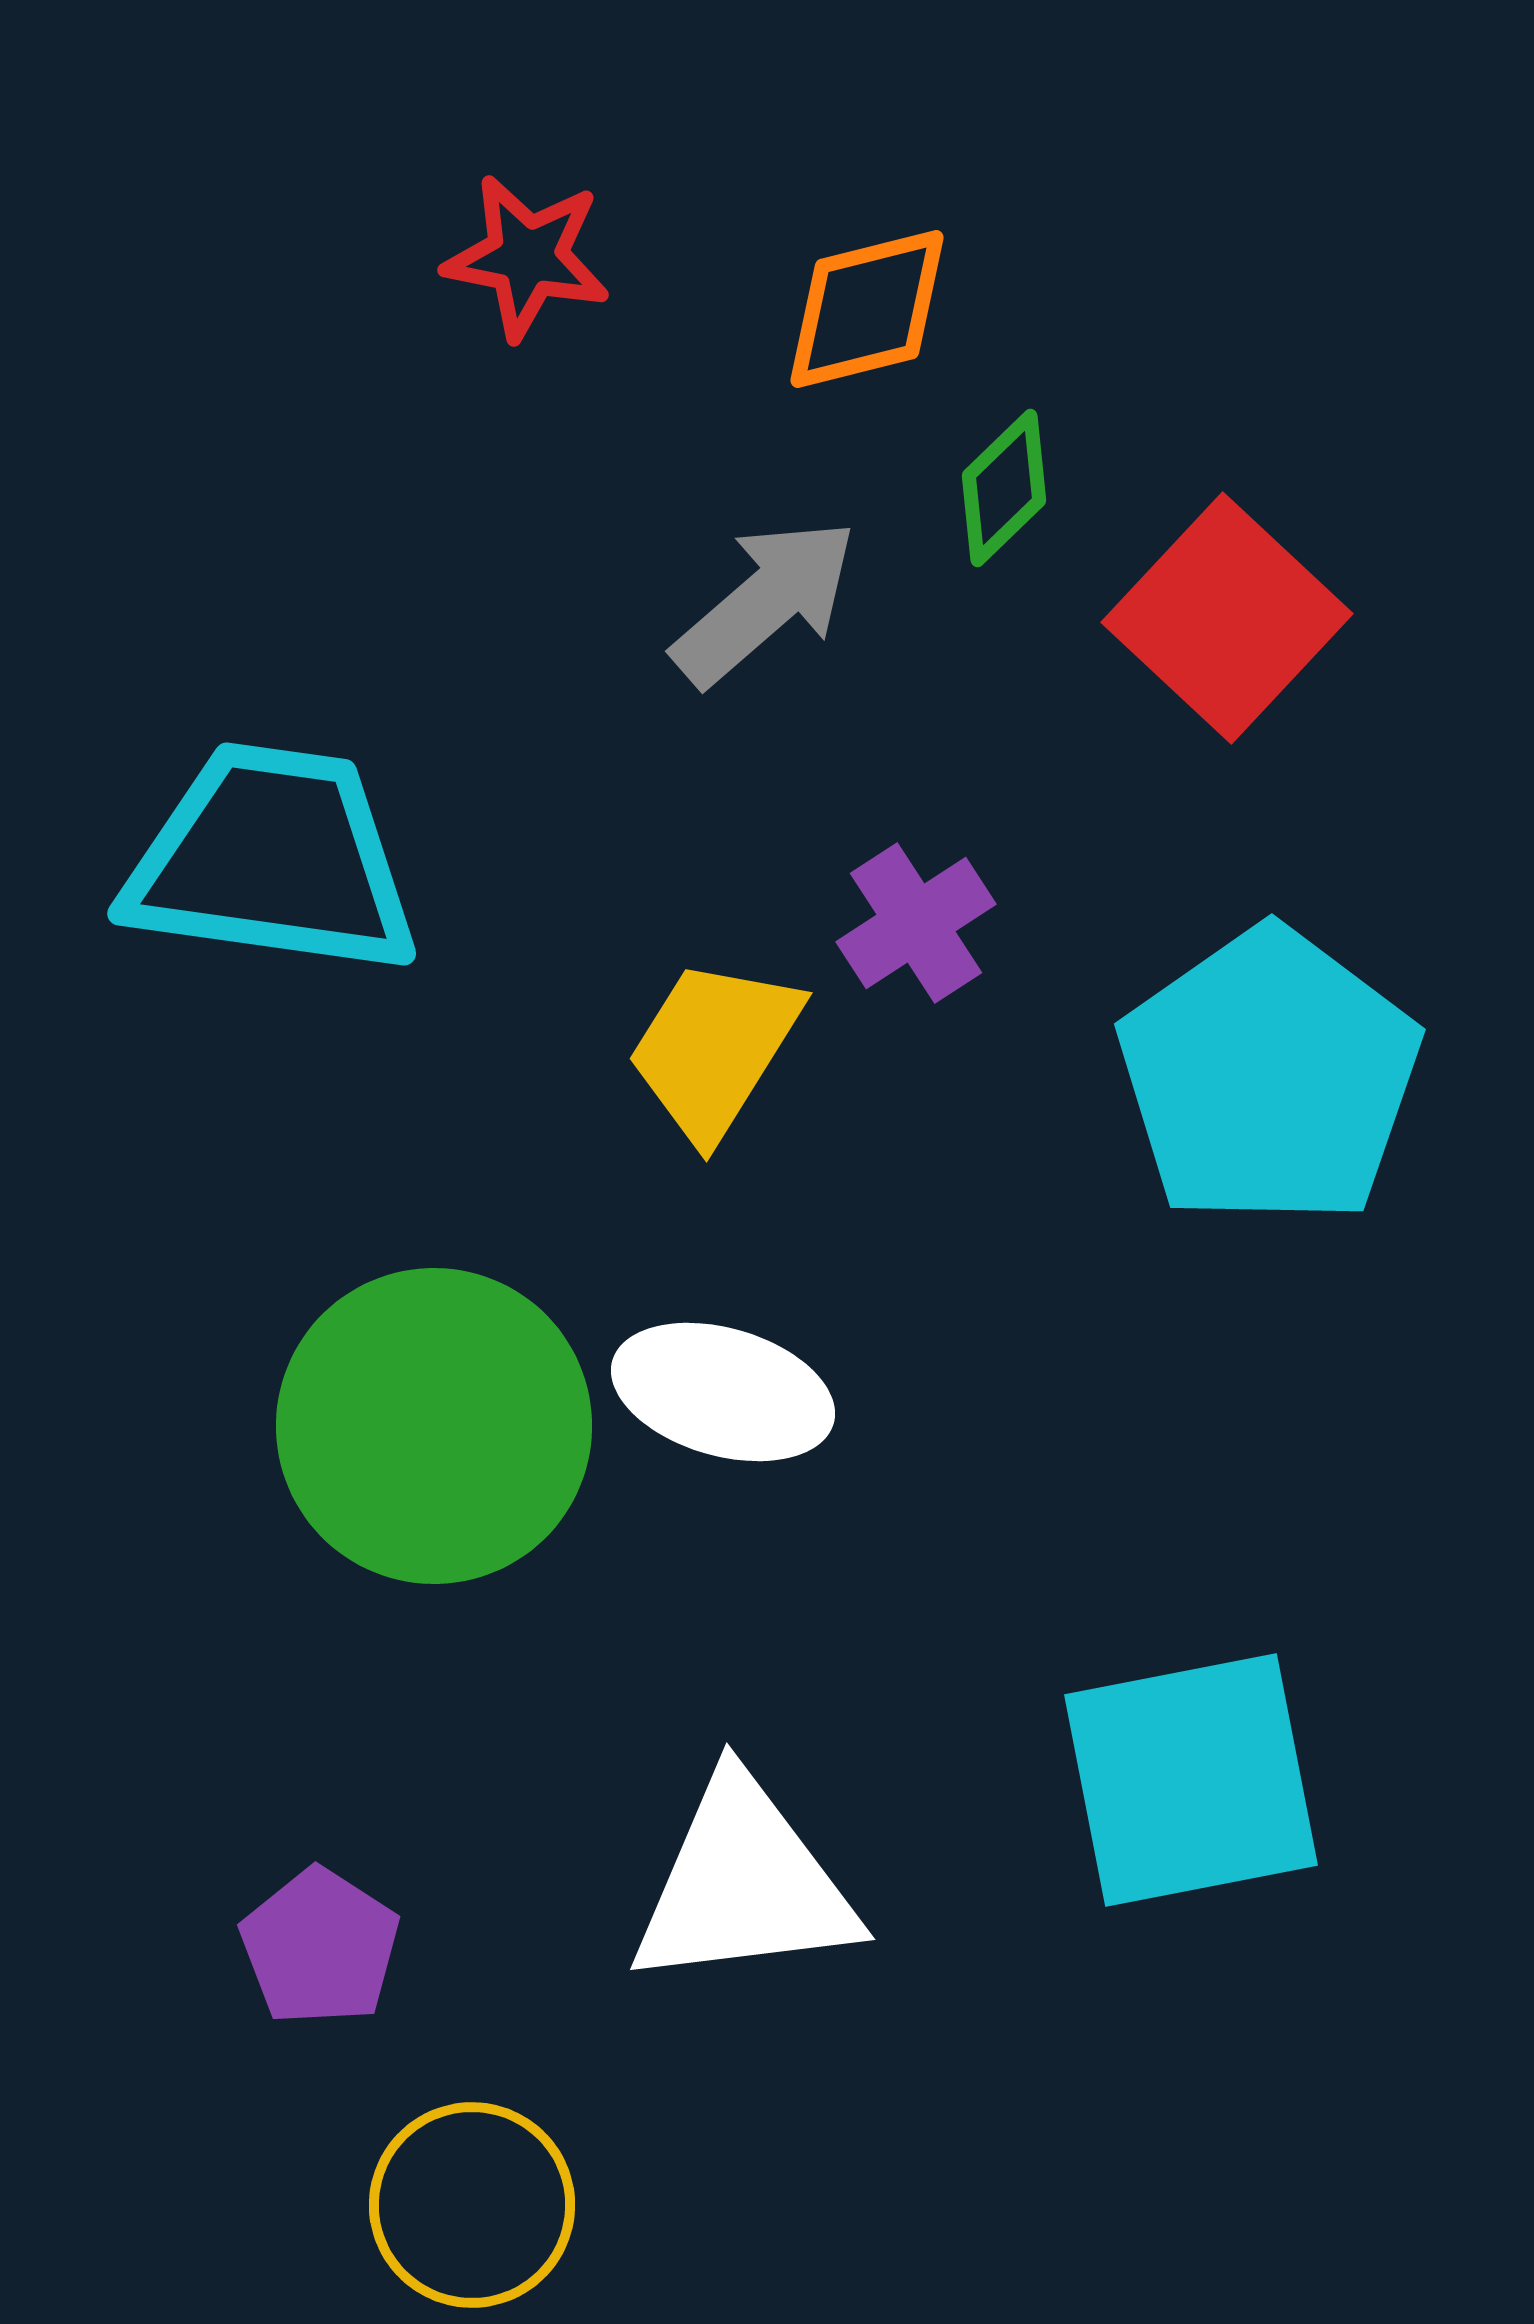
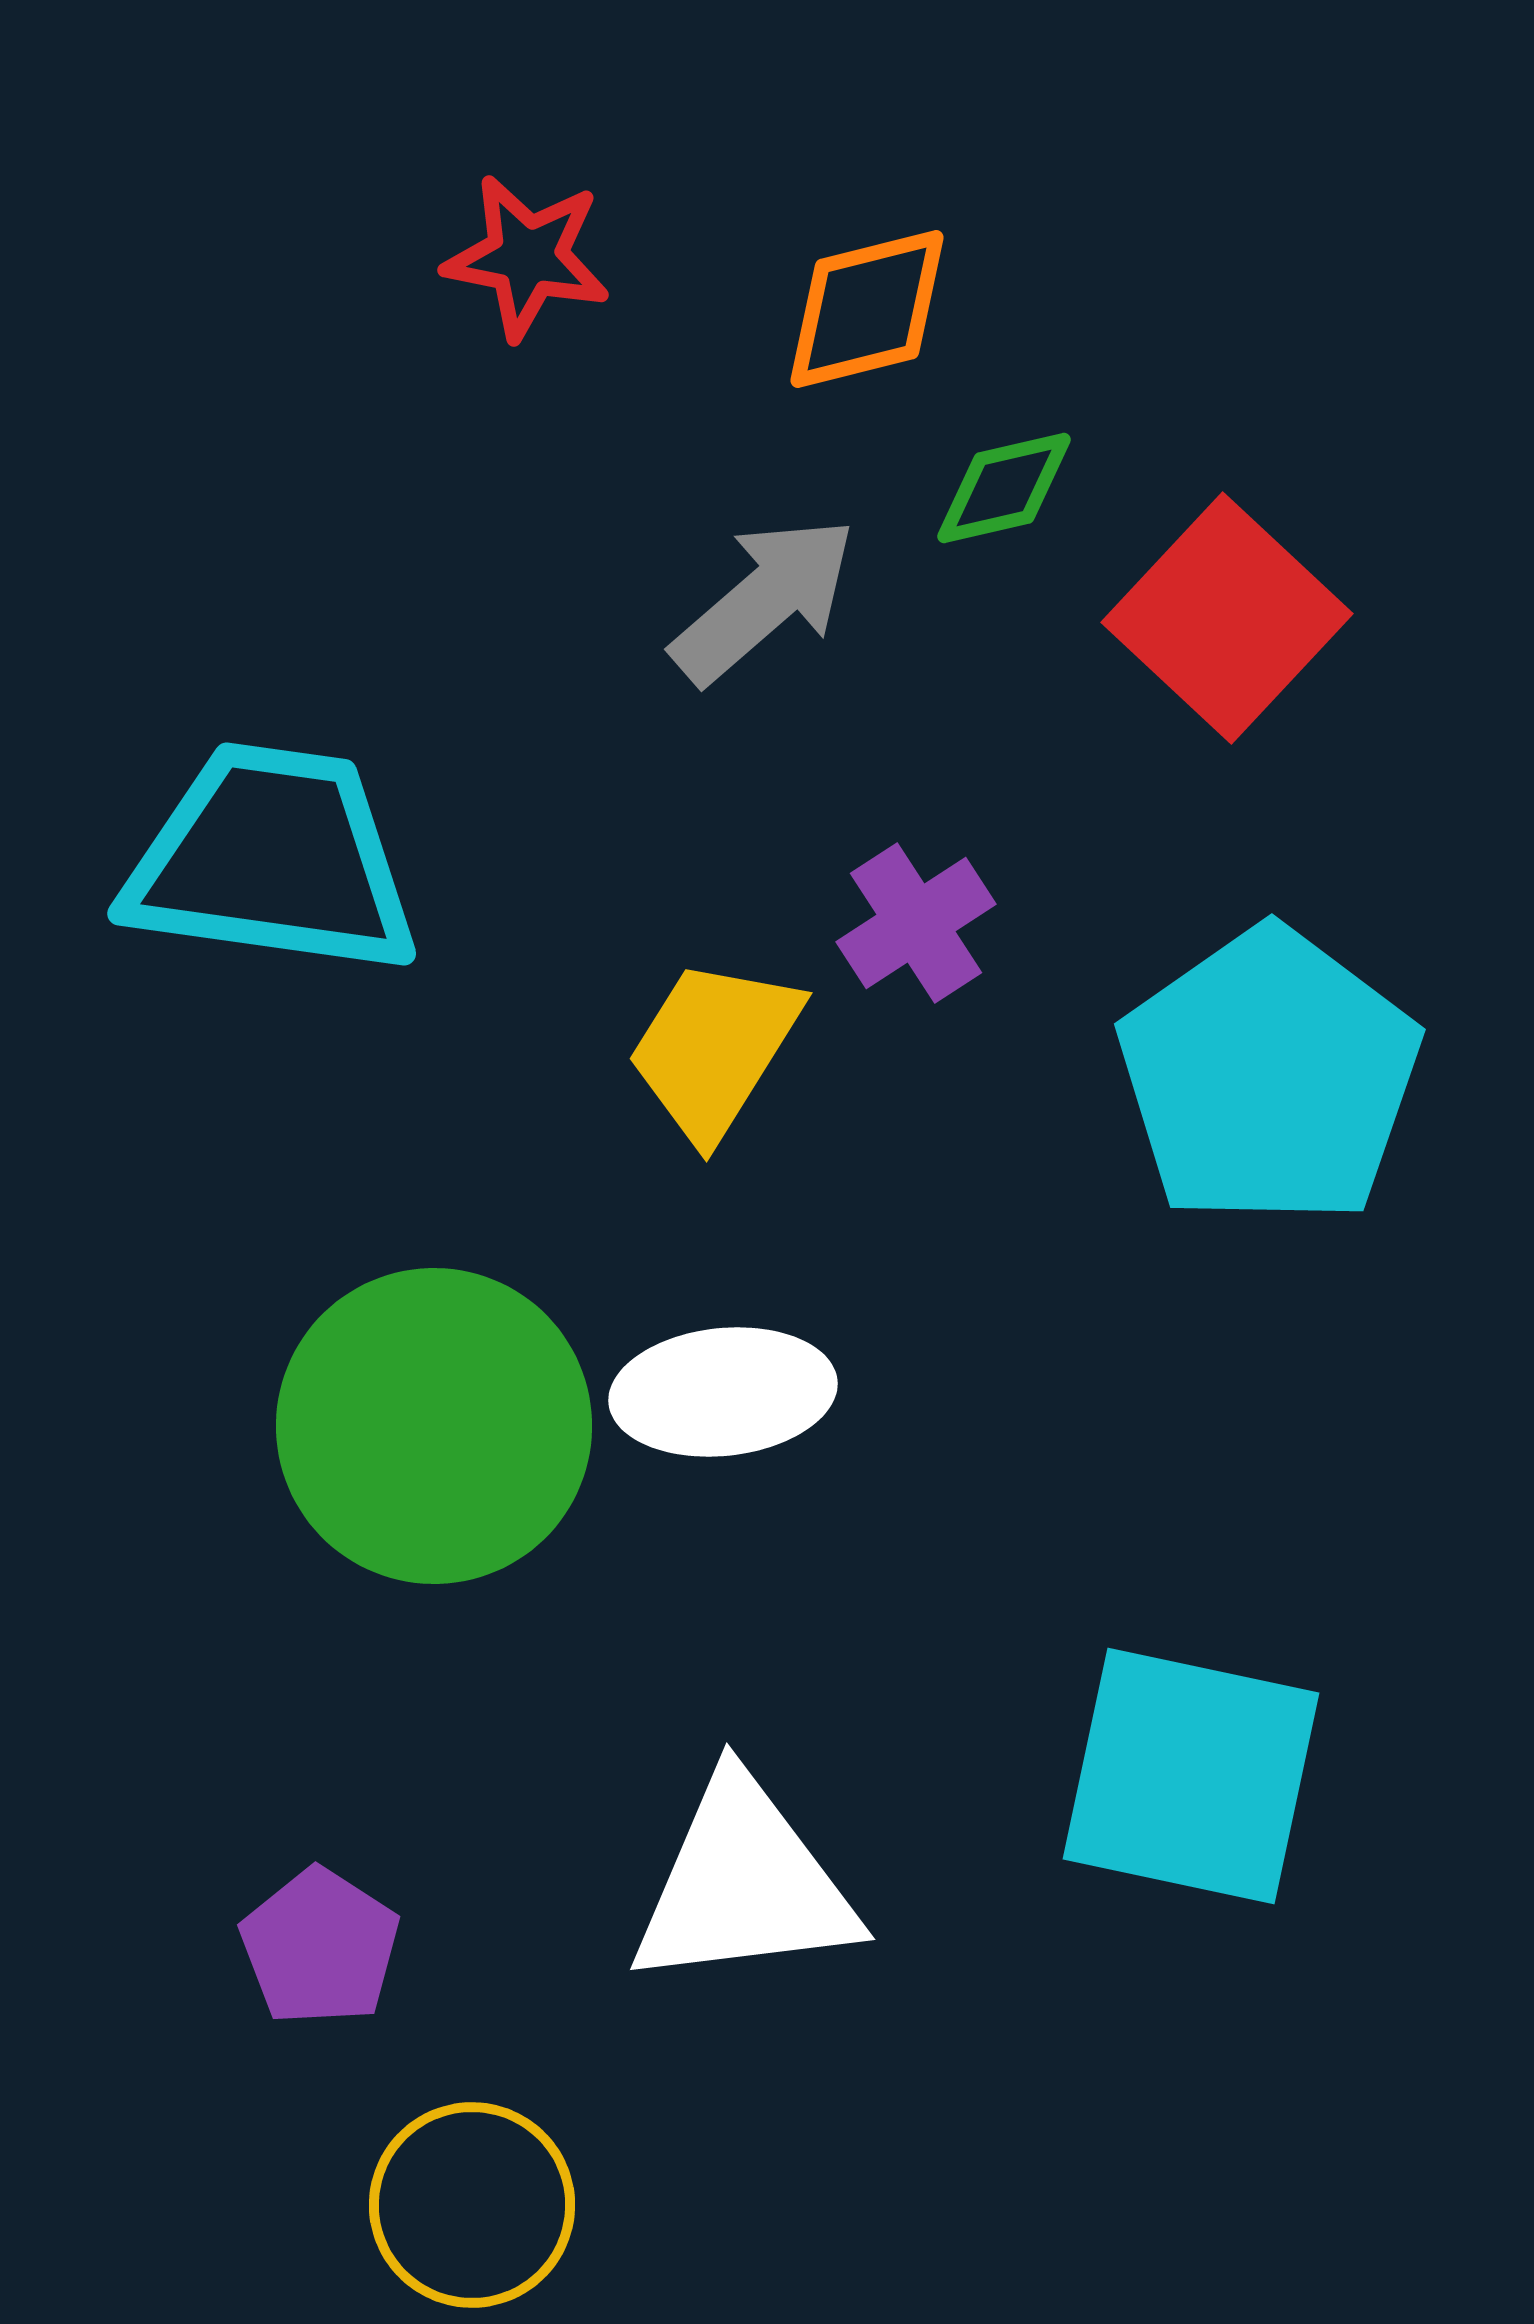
green diamond: rotated 31 degrees clockwise
gray arrow: moved 1 px left, 2 px up
white ellipse: rotated 22 degrees counterclockwise
cyan square: moved 4 px up; rotated 23 degrees clockwise
